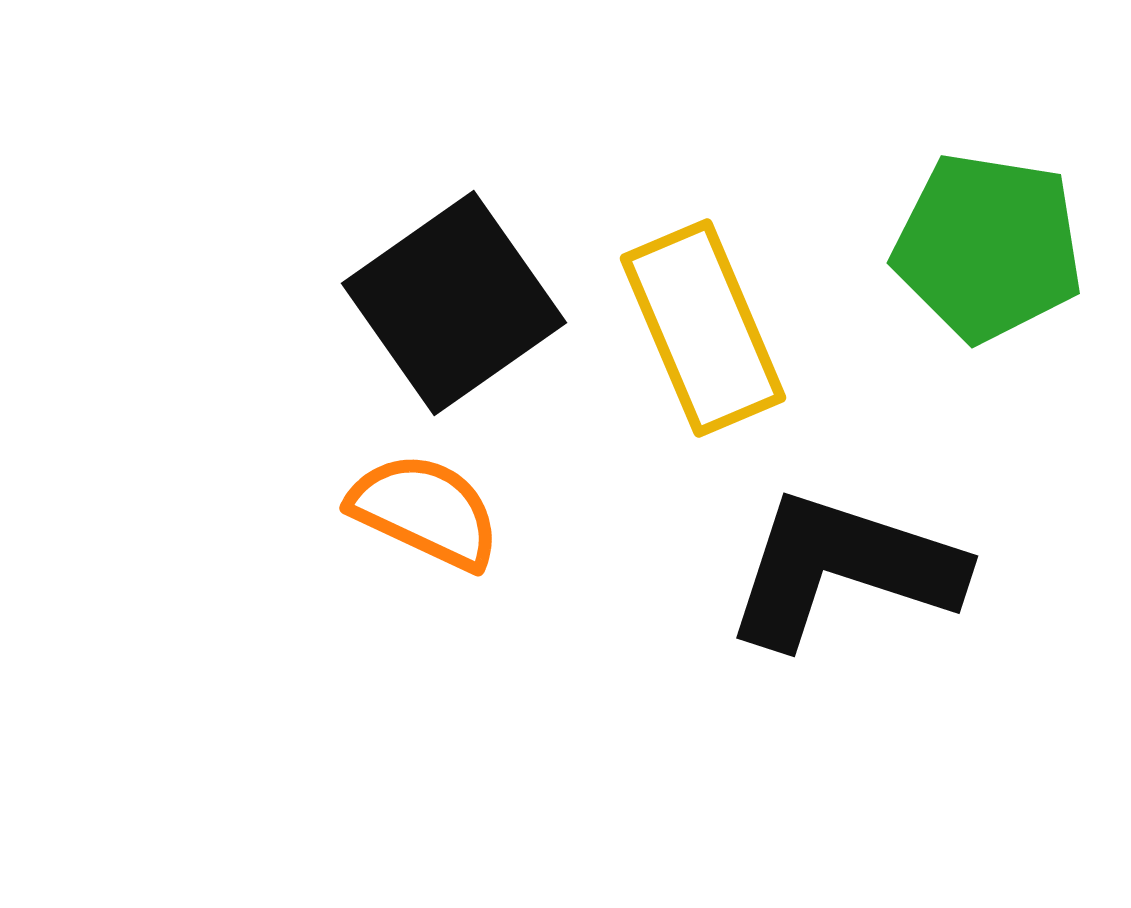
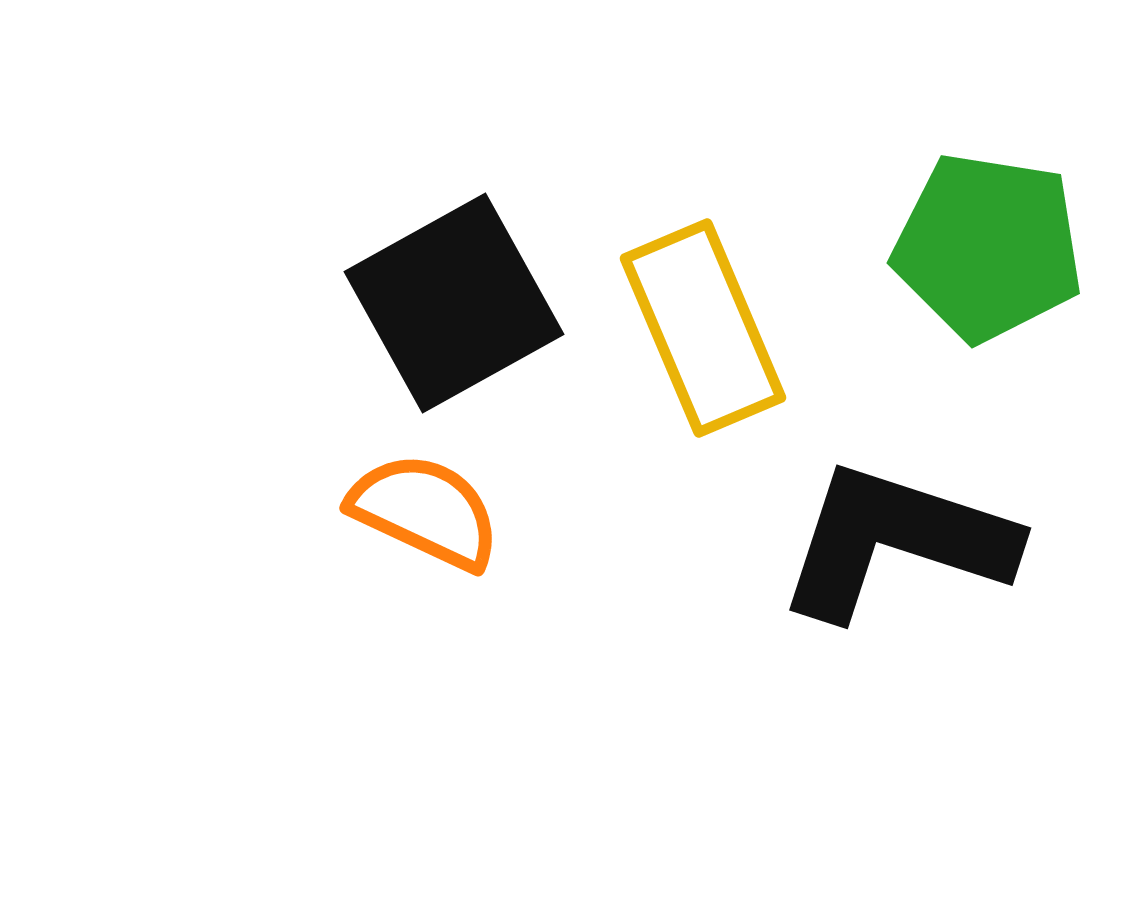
black square: rotated 6 degrees clockwise
black L-shape: moved 53 px right, 28 px up
